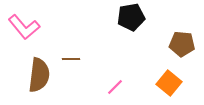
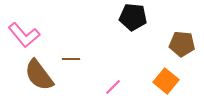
black pentagon: moved 2 px right; rotated 16 degrees clockwise
pink L-shape: moved 8 px down
brown semicircle: rotated 136 degrees clockwise
orange square: moved 3 px left, 2 px up
pink line: moved 2 px left
